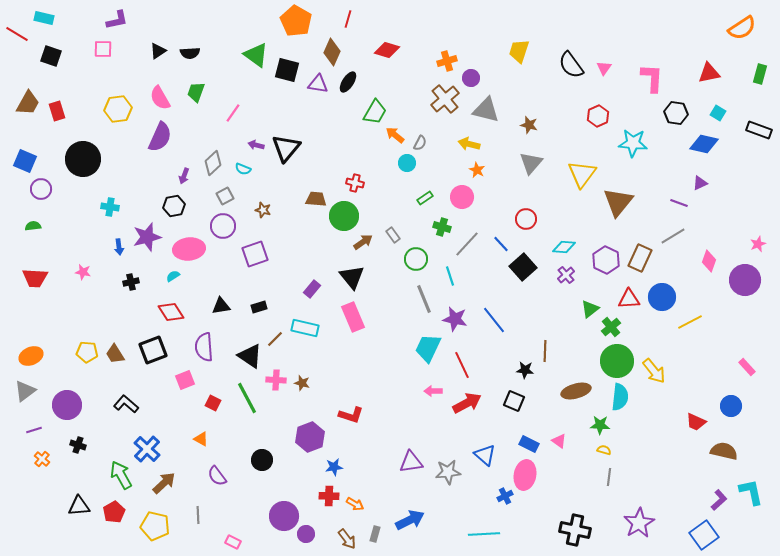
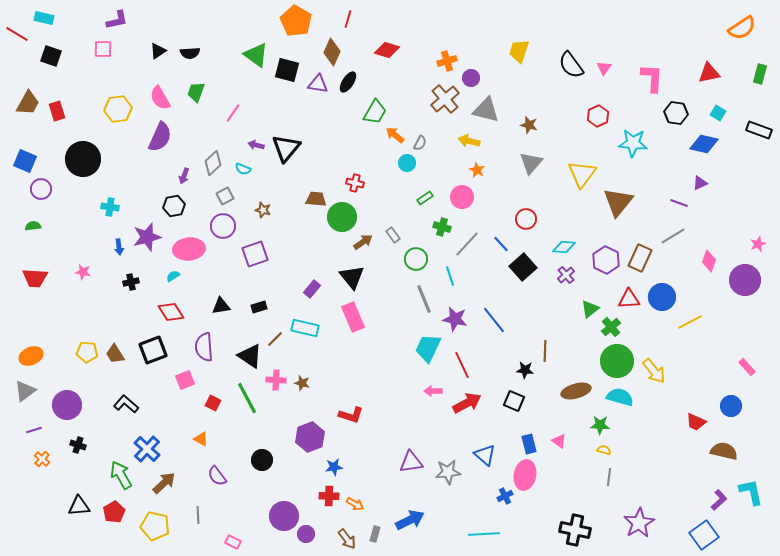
yellow arrow at (469, 144): moved 3 px up
green circle at (344, 216): moved 2 px left, 1 px down
cyan semicircle at (620, 397): rotated 80 degrees counterclockwise
blue rectangle at (529, 444): rotated 48 degrees clockwise
